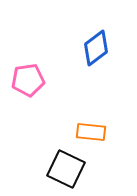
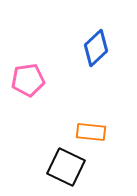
blue diamond: rotated 6 degrees counterclockwise
black square: moved 2 px up
